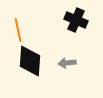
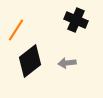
orange line: moved 2 px left; rotated 45 degrees clockwise
black diamond: rotated 48 degrees clockwise
